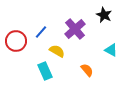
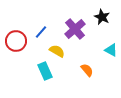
black star: moved 2 px left, 2 px down
